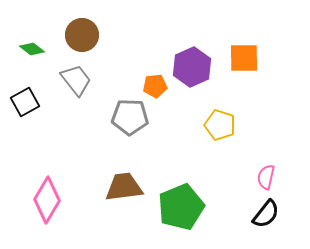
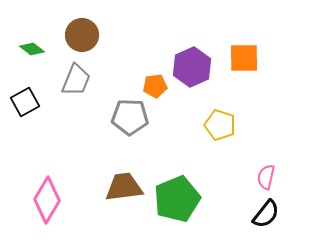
gray trapezoid: rotated 60 degrees clockwise
green pentagon: moved 4 px left, 8 px up
